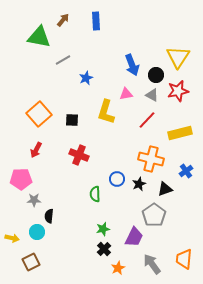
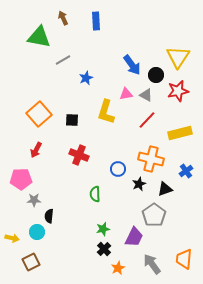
brown arrow: moved 2 px up; rotated 64 degrees counterclockwise
blue arrow: rotated 15 degrees counterclockwise
gray triangle: moved 6 px left
blue circle: moved 1 px right, 10 px up
